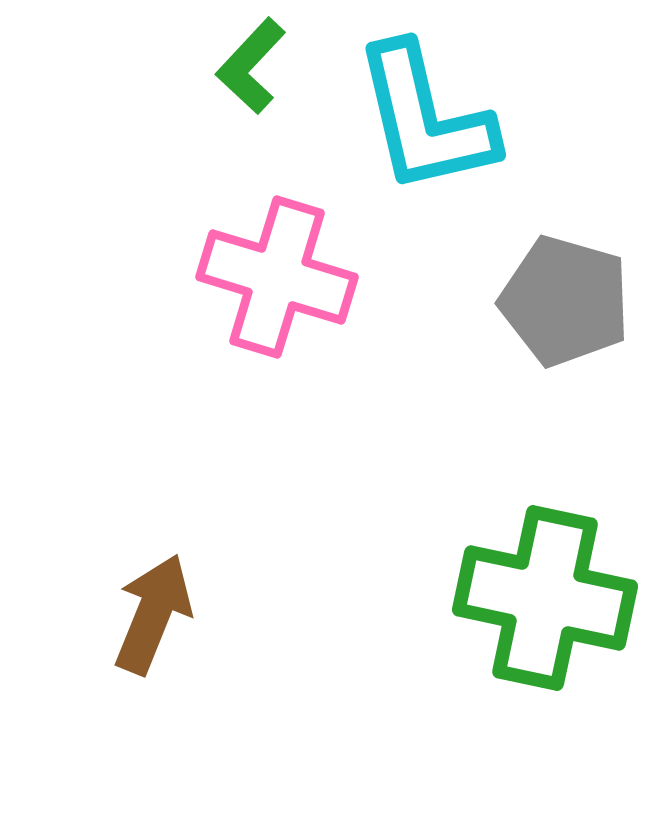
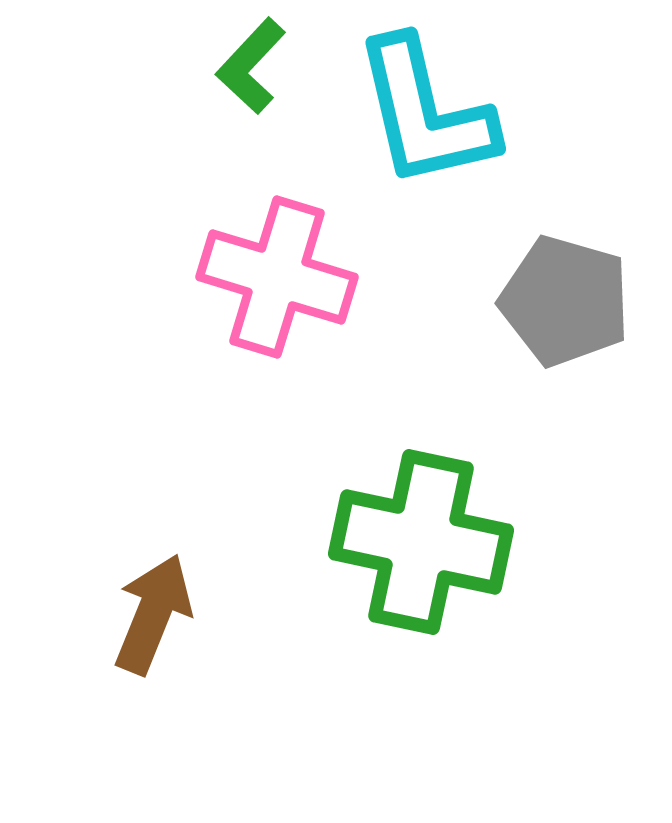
cyan L-shape: moved 6 px up
green cross: moved 124 px left, 56 px up
